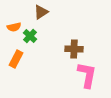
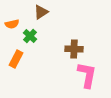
orange semicircle: moved 2 px left, 3 px up
